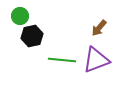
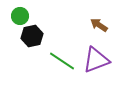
brown arrow: moved 3 px up; rotated 84 degrees clockwise
green line: moved 1 px down; rotated 28 degrees clockwise
